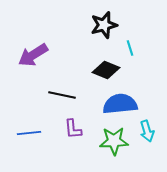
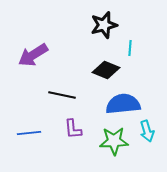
cyan line: rotated 21 degrees clockwise
blue semicircle: moved 3 px right
